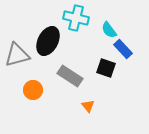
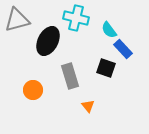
gray triangle: moved 35 px up
gray rectangle: rotated 40 degrees clockwise
